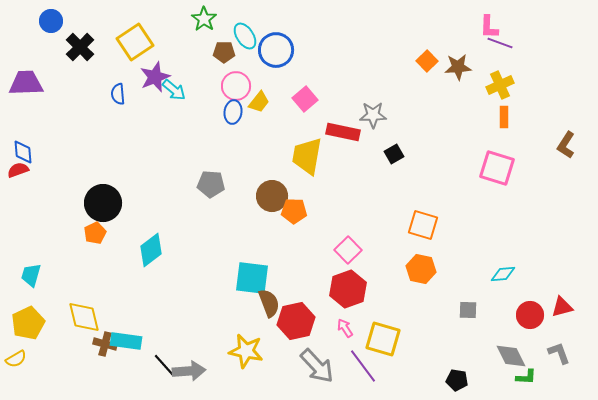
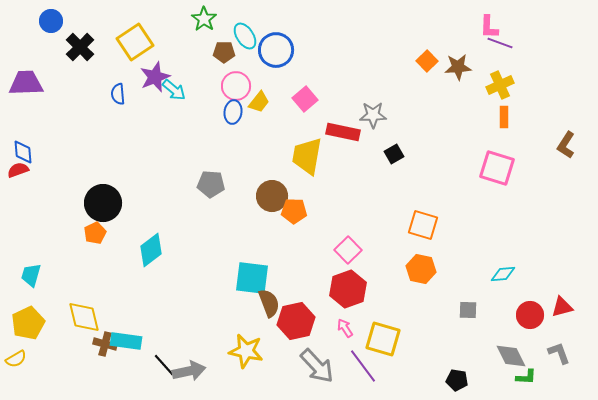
gray arrow at (189, 371): rotated 8 degrees counterclockwise
